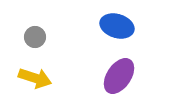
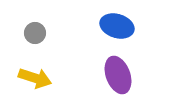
gray circle: moved 4 px up
purple ellipse: moved 1 px left, 1 px up; rotated 54 degrees counterclockwise
